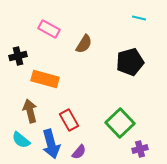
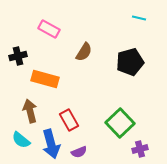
brown semicircle: moved 8 px down
purple semicircle: rotated 28 degrees clockwise
